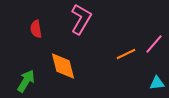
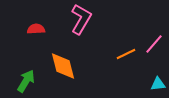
red semicircle: rotated 96 degrees clockwise
cyan triangle: moved 1 px right, 1 px down
